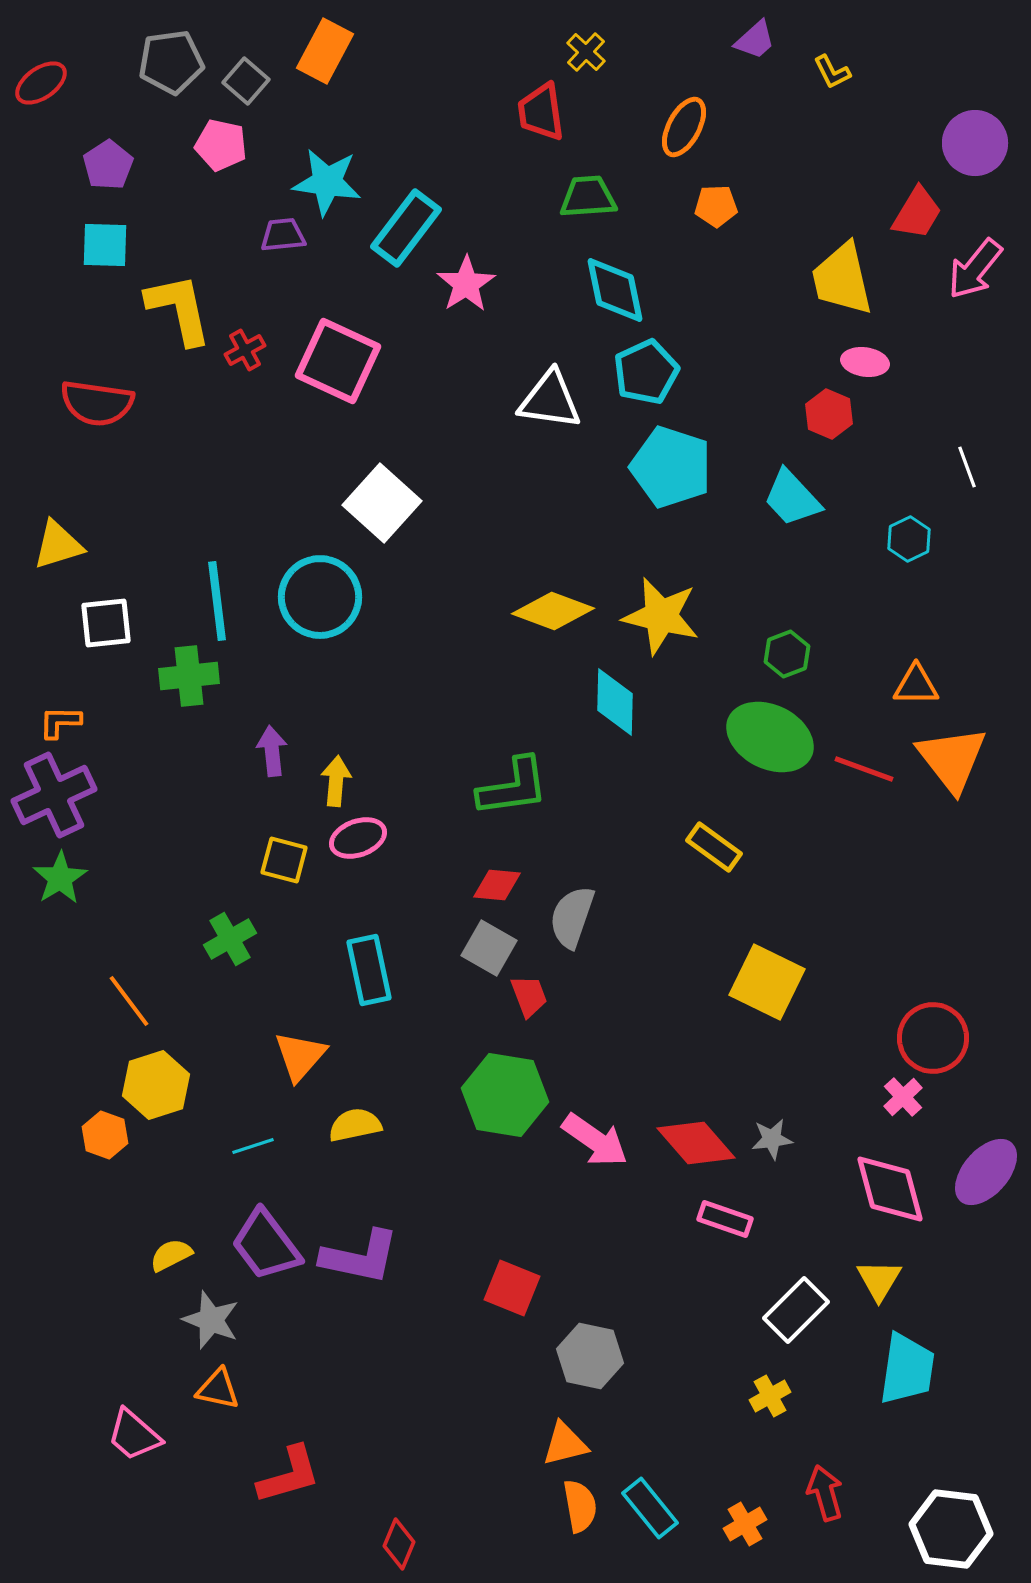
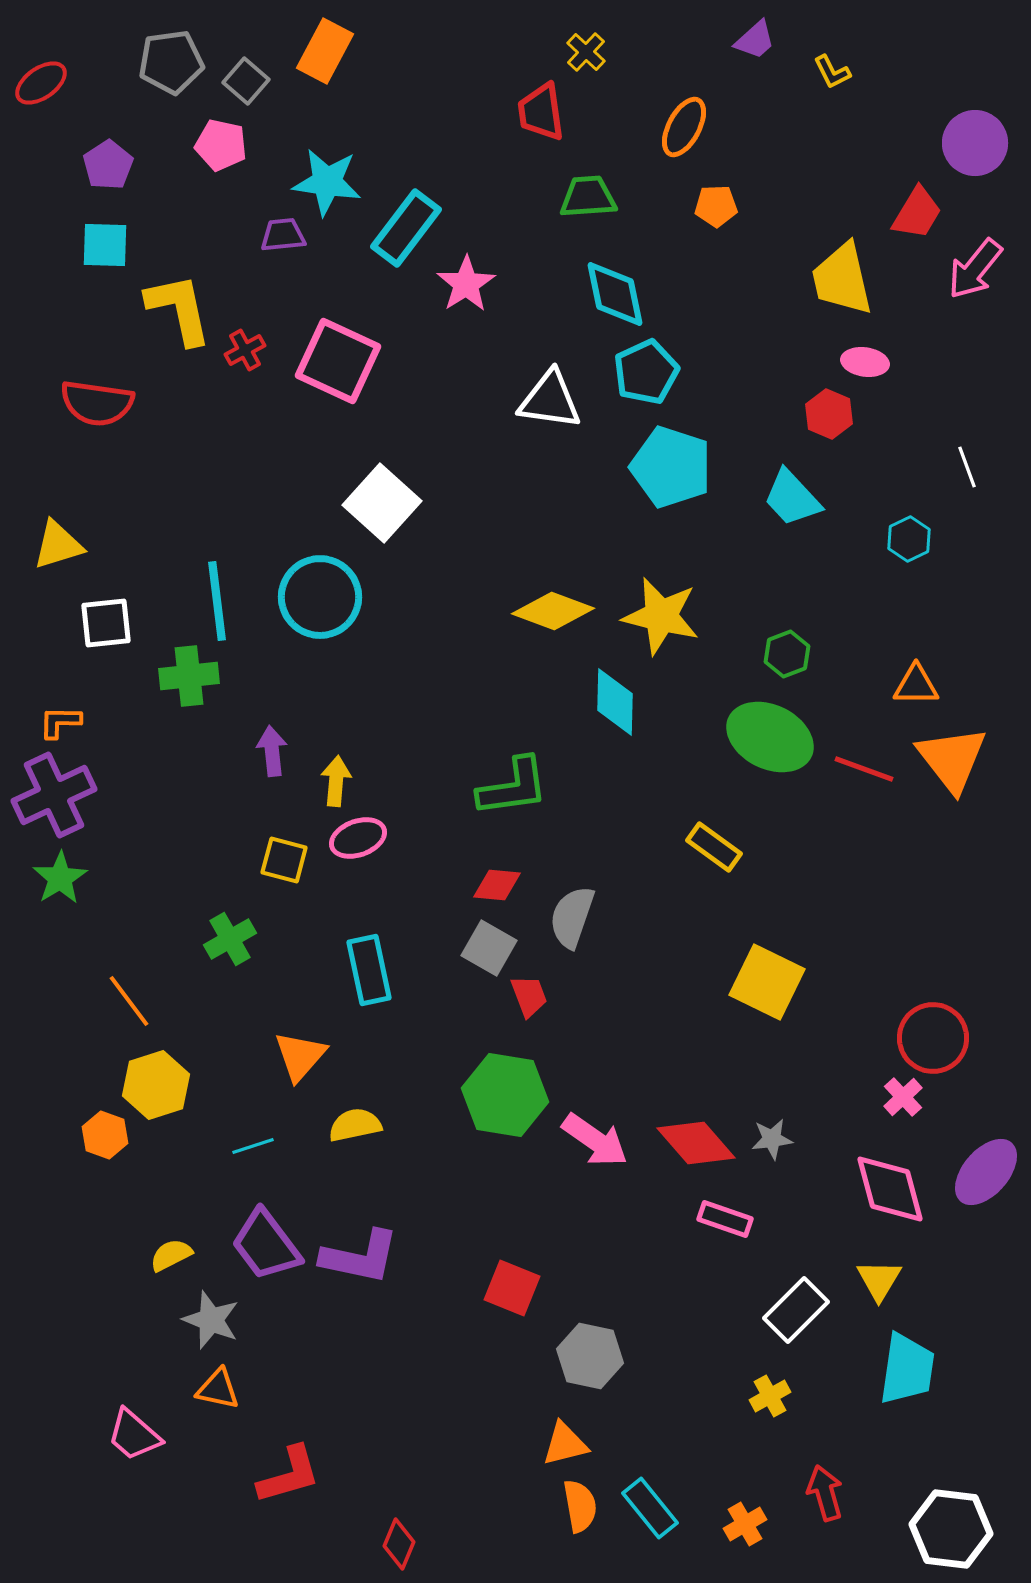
cyan diamond at (615, 290): moved 4 px down
